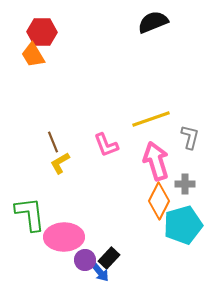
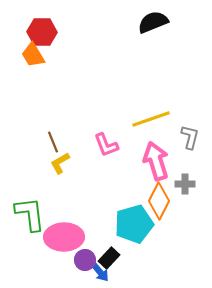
cyan pentagon: moved 49 px left, 1 px up
